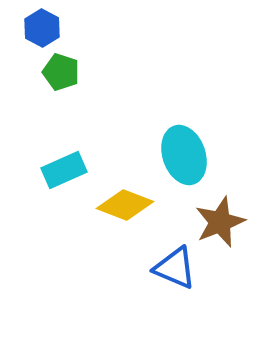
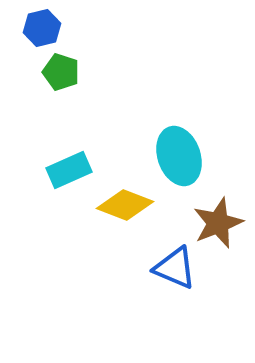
blue hexagon: rotated 18 degrees clockwise
cyan ellipse: moved 5 px left, 1 px down
cyan rectangle: moved 5 px right
brown star: moved 2 px left, 1 px down
